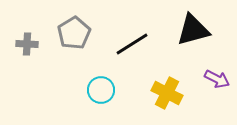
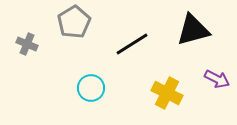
gray pentagon: moved 11 px up
gray cross: rotated 20 degrees clockwise
cyan circle: moved 10 px left, 2 px up
